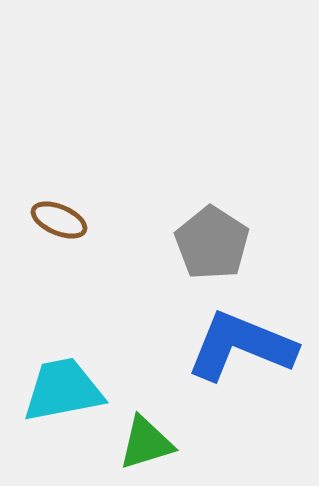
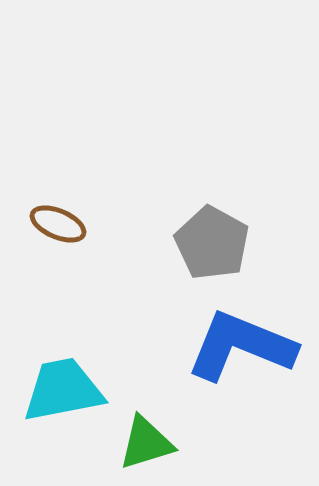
brown ellipse: moved 1 px left, 4 px down
gray pentagon: rotated 4 degrees counterclockwise
